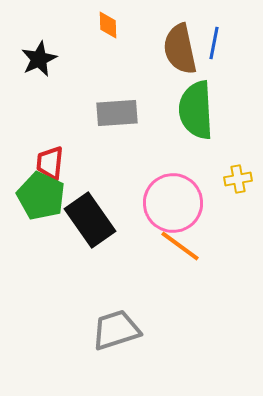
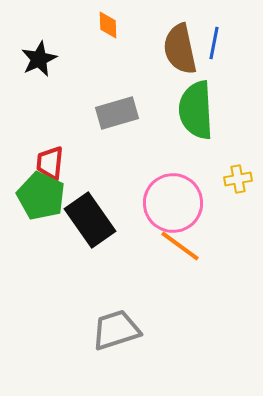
gray rectangle: rotated 12 degrees counterclockwise
